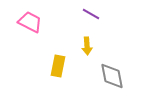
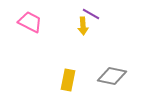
yellow arrow: moved 4 px left, 20 px up
yellow rectangle: moved 10 px right, 14 px down
gray diamond: rotated 68 degrees counterclockwise
